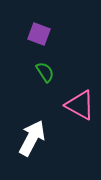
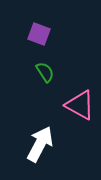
white arrow: moved 8 px right, 6 px down
